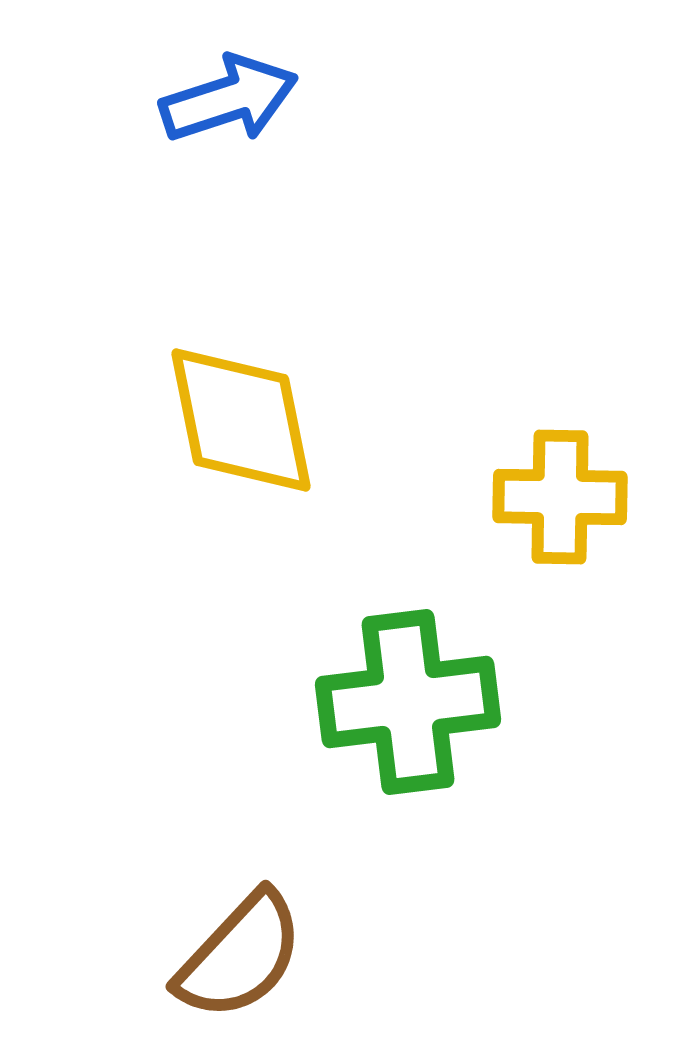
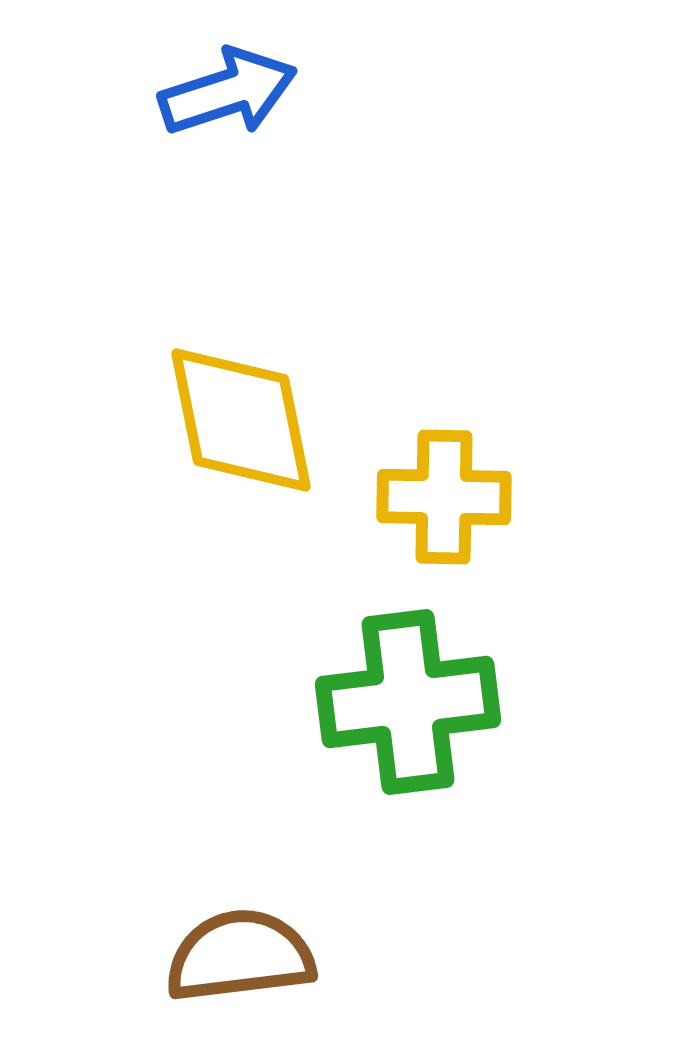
blue arrow: moved 1 px left, 7 px up
yellow cross: moved 116 px left
brown semicircle: rotated 140 degrees counterclockwise
